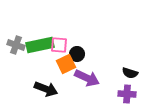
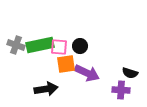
pink square: moved 2 px down
black circle: moved 3 px right, 8 px up
orange square: rotated 18 degrees clockwise
purple arrow: moved 5 px up
black arrow: rotated 30 degrees counterclockwise
purple cross: moved 6 px left, 4 px up
